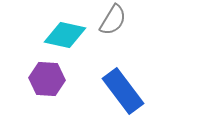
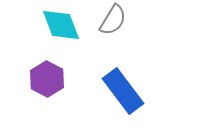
cyan diamond: moved 4 px left, 10 px up; rotated 57 degrees clockwise
purple hexagon: rotated 24 degrees clockwise
